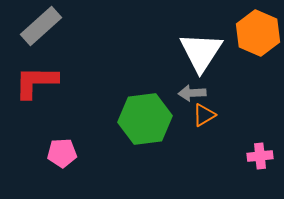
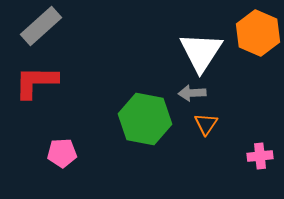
orange triangle: moved 2 px right, 9 px down; rotated 25 degrees counterclockwise
green hexagon: rotated 18 degrees clockwise
